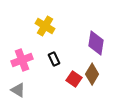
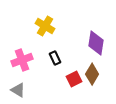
black rectangle: moved 1 px right, 1 px up
red square: rotated 28 degrees clockwise
